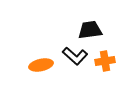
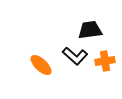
orange ellipse: rotated 55 degrees clockwise
